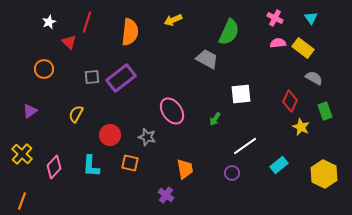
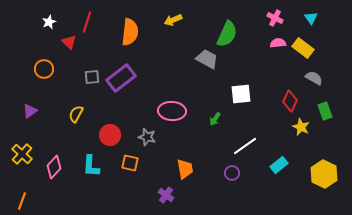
green semicircle: moved 2 px left, 2 px down
pink ellipse: rotated 52 degrees counterclockwise
